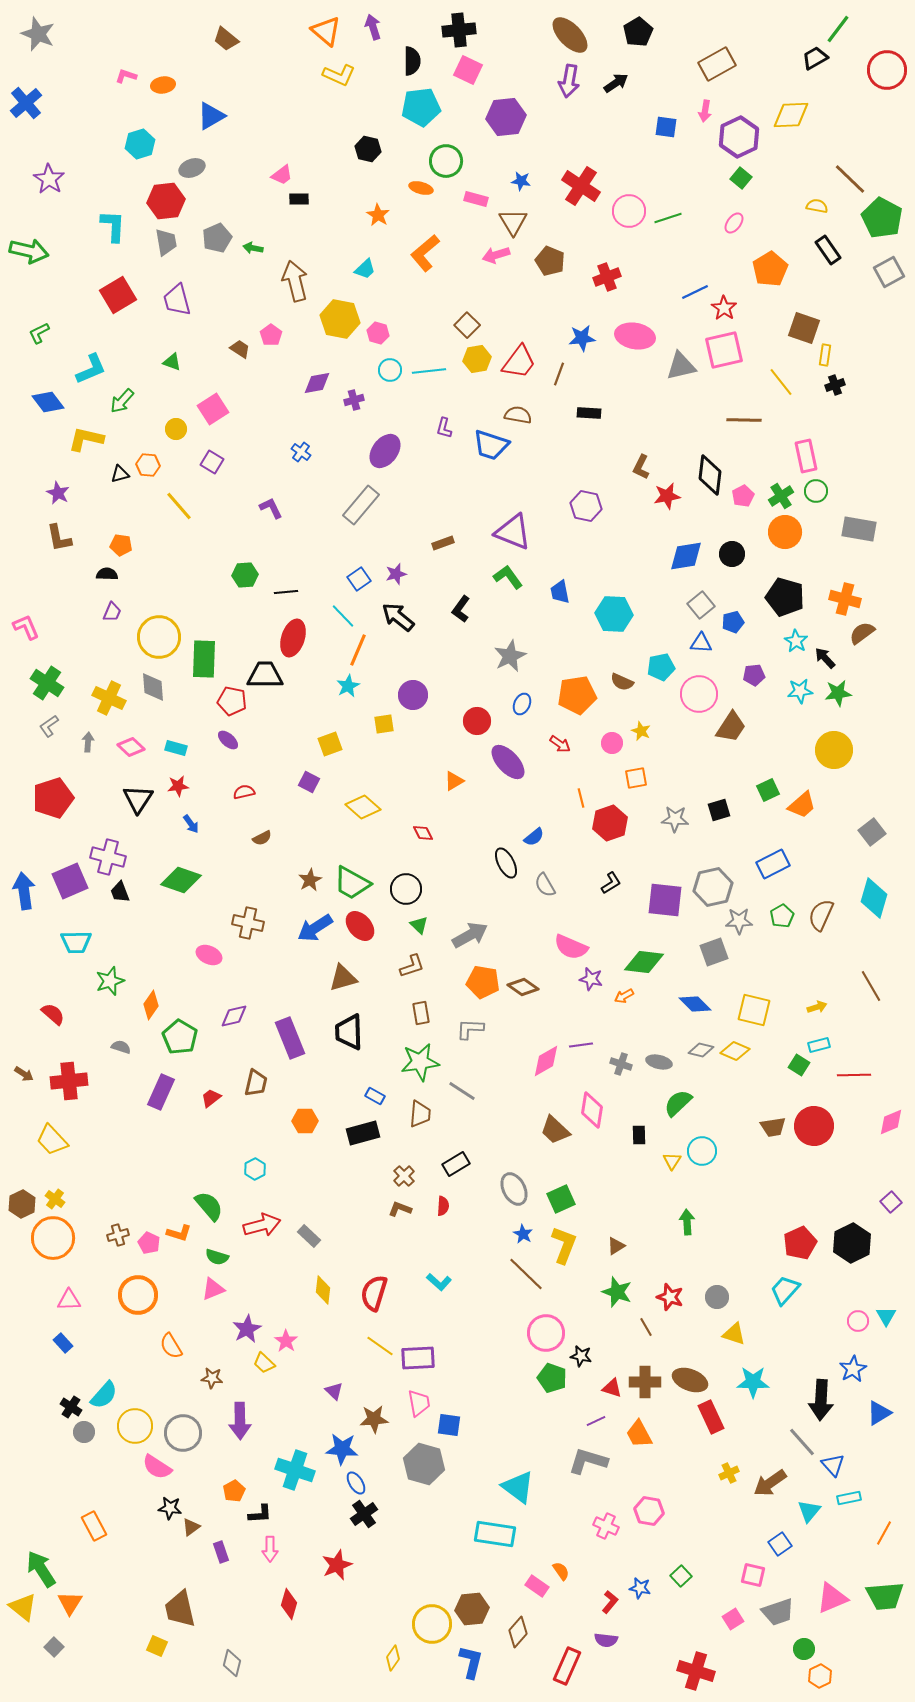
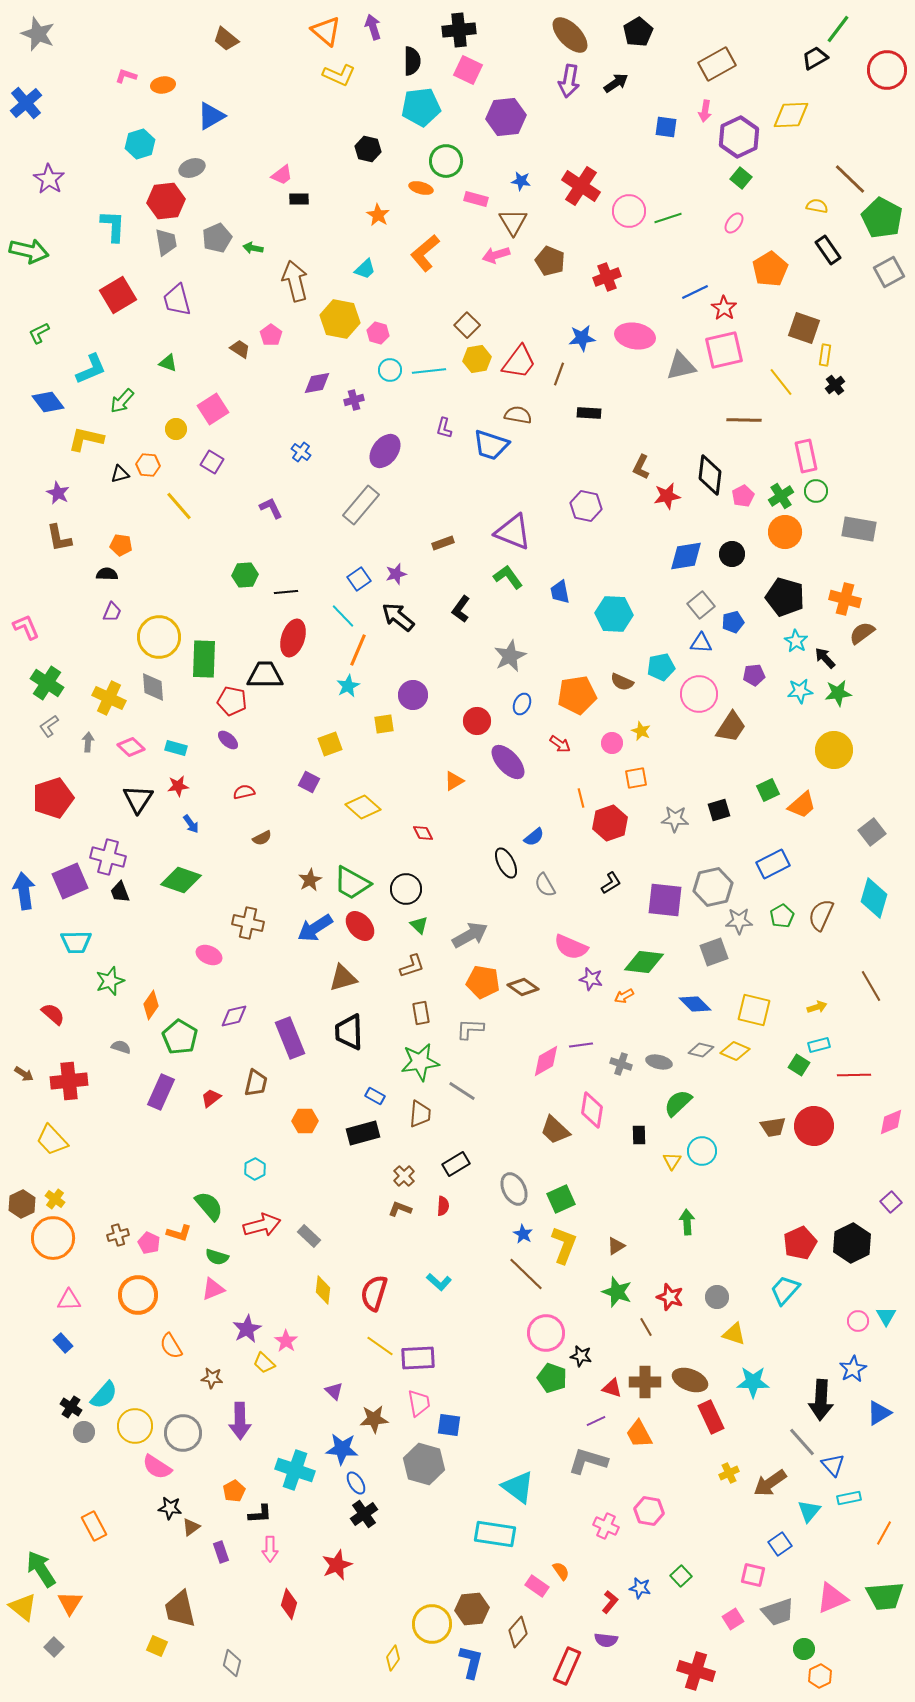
green triangle at (172, 362): moved 4 px left, 1 px down
black cross at (835, 385): rotated 18 degrees counterclockwise
